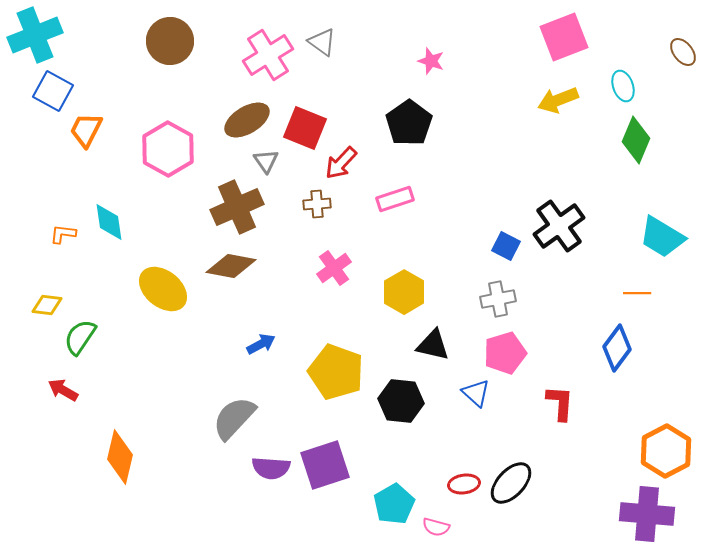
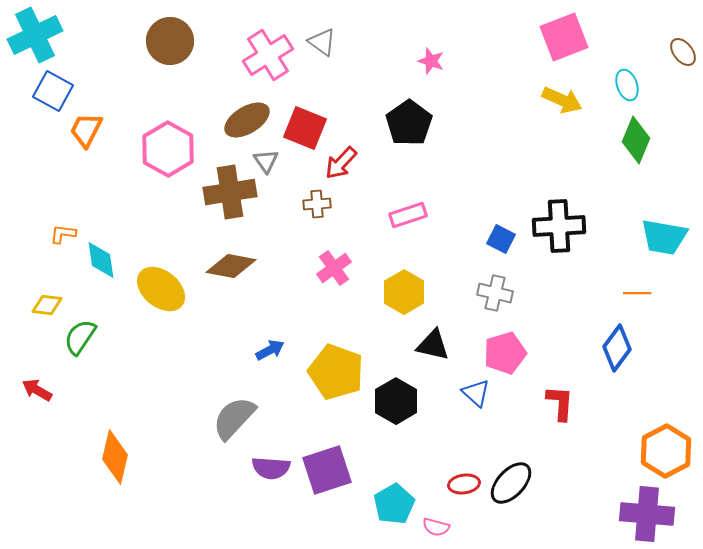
cyan cross at (35, 35): rotated 4 degrees counterclockwise
cyan ellipse at (623, 86): moved 4 px right, 1 px up
yellow arrow at (558, 100): moved 4 px right; rotated 135 degrees counterclockwise
pink rectangle at (395, 199): moved 13 px right, 16 px down
brown cross at (237, 207): moved 7 px left, 15 px up; rotated 15 degrees clockwise
cyan diamond at (109, 222): moved 8 px left, 38 px down
black cross at (559, 226): rotated 33 degrees clockwise
cyan trapezoid at (662, 237): moved 2 px right; rotated 21 degrees counterclockwise
blue square at (506, 246): moved 5 px left, 7 px up
yellow ellipse at (163, 289): moved 2 px left
gray cross at (498, 299): moved 3 px left, 6 px up; rotated 24 degrees clockwise
blue arrow at (261, 344): moved 9 px right, 6 px down
red arrow at (63, 390): moved 26 px left
black hexagon at (401, 401): moved 5 px left; rotated 24 degrees clockwise
orange diamond at (120, 457): moved 5 px left
purple square at (325, 465): moved 2 px right, 5 px down
